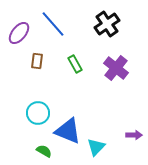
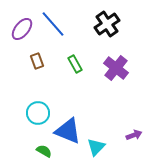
purple ellipse: moved 3 px right, 4 px up
brown rectangle: rotated 28 degrees counterclockwise
purple arrow: rotated 21 degrees counterclockwise
